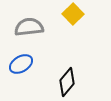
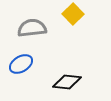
gray semicircle: moved 3 px right, 1 px down
black diamond: rotated 56 degrees clockwise
